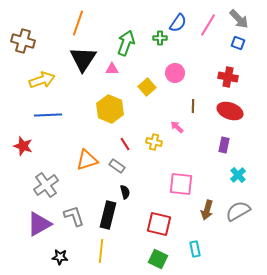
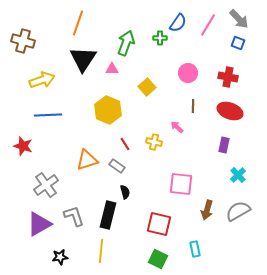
pink circle: moved 13 px right
yellow hexagon: moved 2 px left, 1 px down
black star: rotated 14 degrees counterclockwise
